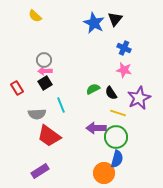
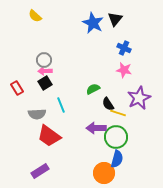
blue star: moved 1 px left
black semicircle: moved 3 px left, 11 px down
